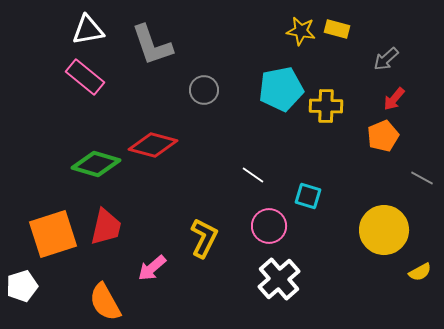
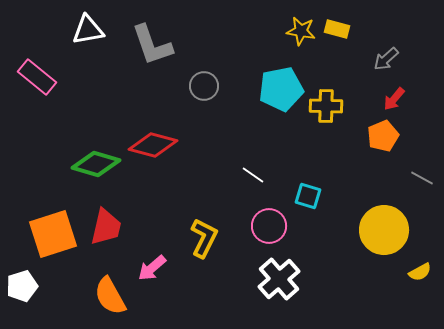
pink rectangle: moved 48 px left
gray circle: moved 4 px up
orange semicircle: moved 5 px right, 6 px up
